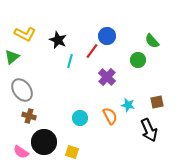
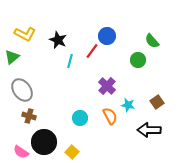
purple cross: moved 9 px down
brown square: rotated 24 degrees counterclockwise
black arrow: rotated 115 degrees clockwise
yellow square: rotated 24 degrees clockwise
